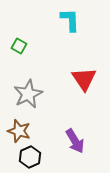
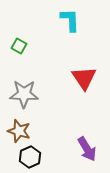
red triangle: moved 1 px up
gray star: moved 4 px left; rotated 28 degrees clockwise
purple arrow: moved 12 px right, 8 px down
